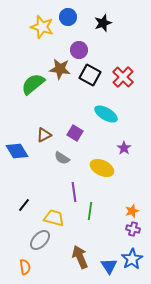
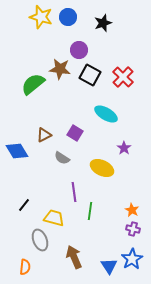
yellow star: moved 1 px left, 10 px up
orange star: moved 1 px up; rotated 24 degrees counterclockwise
gray ellipse: rotated 65 degrees counterclockwise
brown arrow: moved 6 px left
orange semicircle: rotated 14 degrees clockwise
